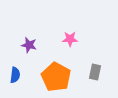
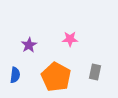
purple star: rotated 28 degrees clockwise
